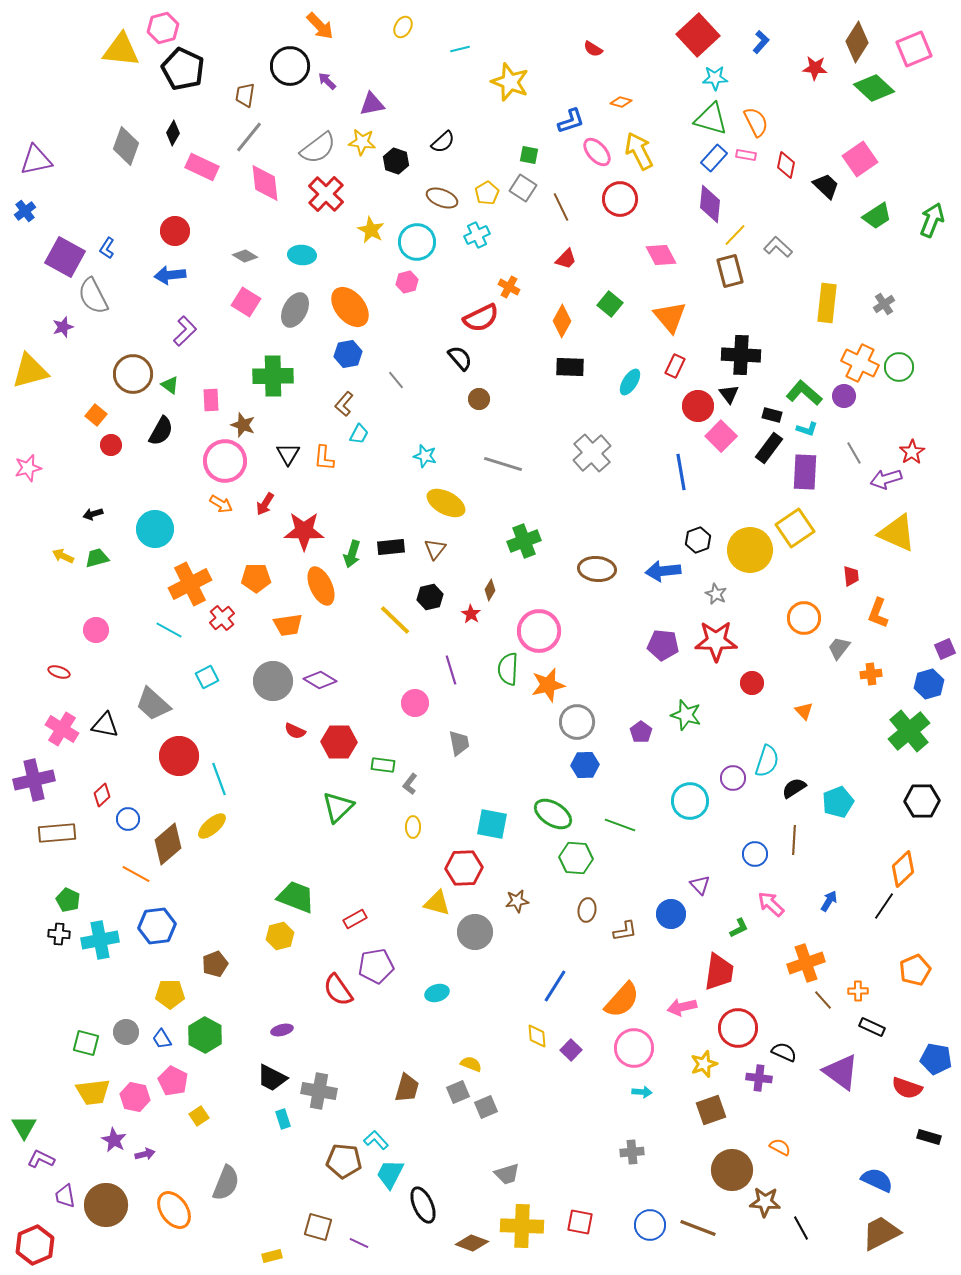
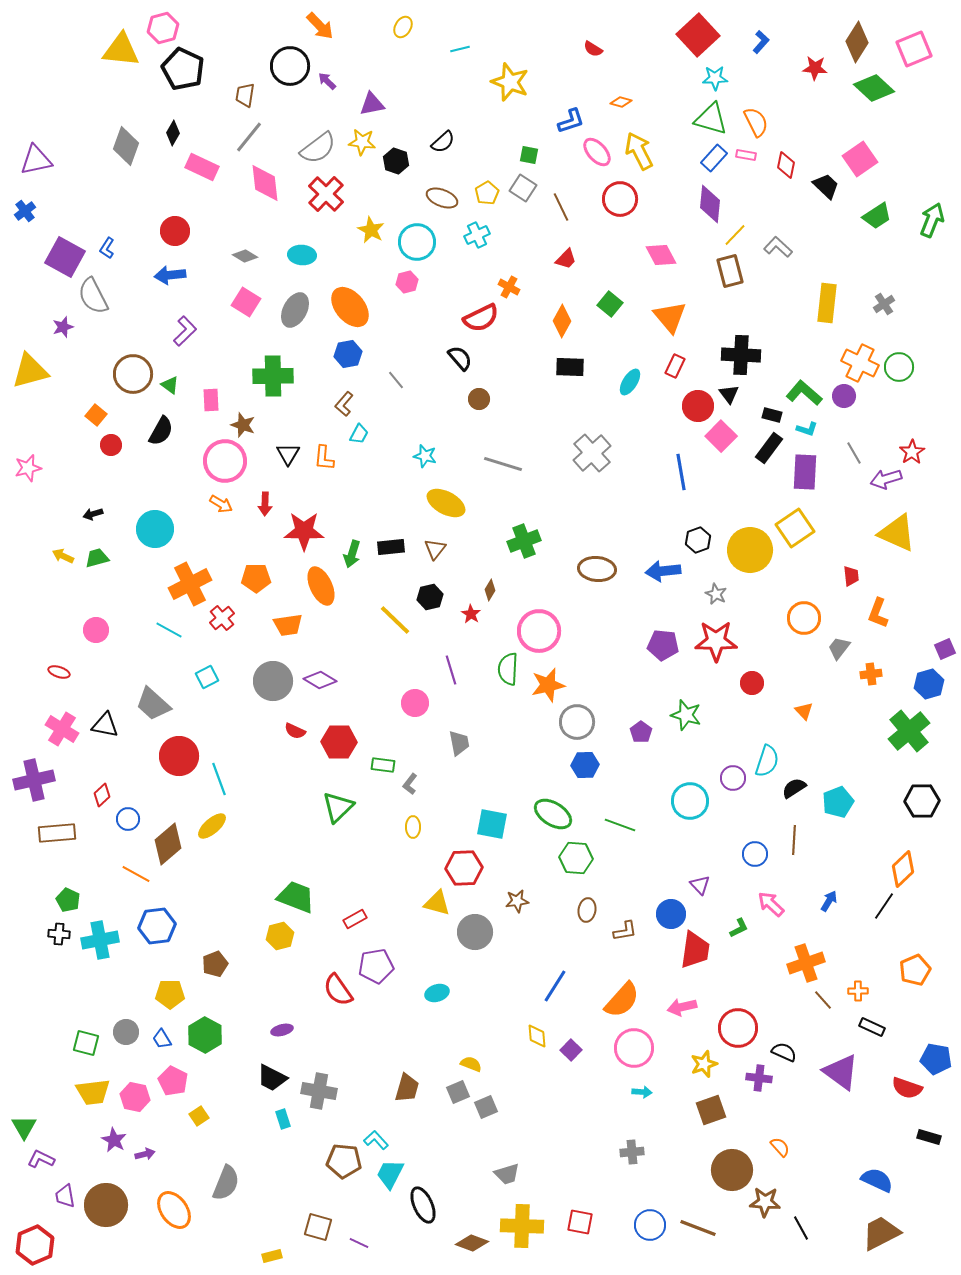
red arrow at (265, 504): rotated 30 degrees counterclockwise
red trapezoid at (719, 972): moved 24 px left, 22 px up
orange semicircle at (780, 1147): rotated 20 degrees clockwise
